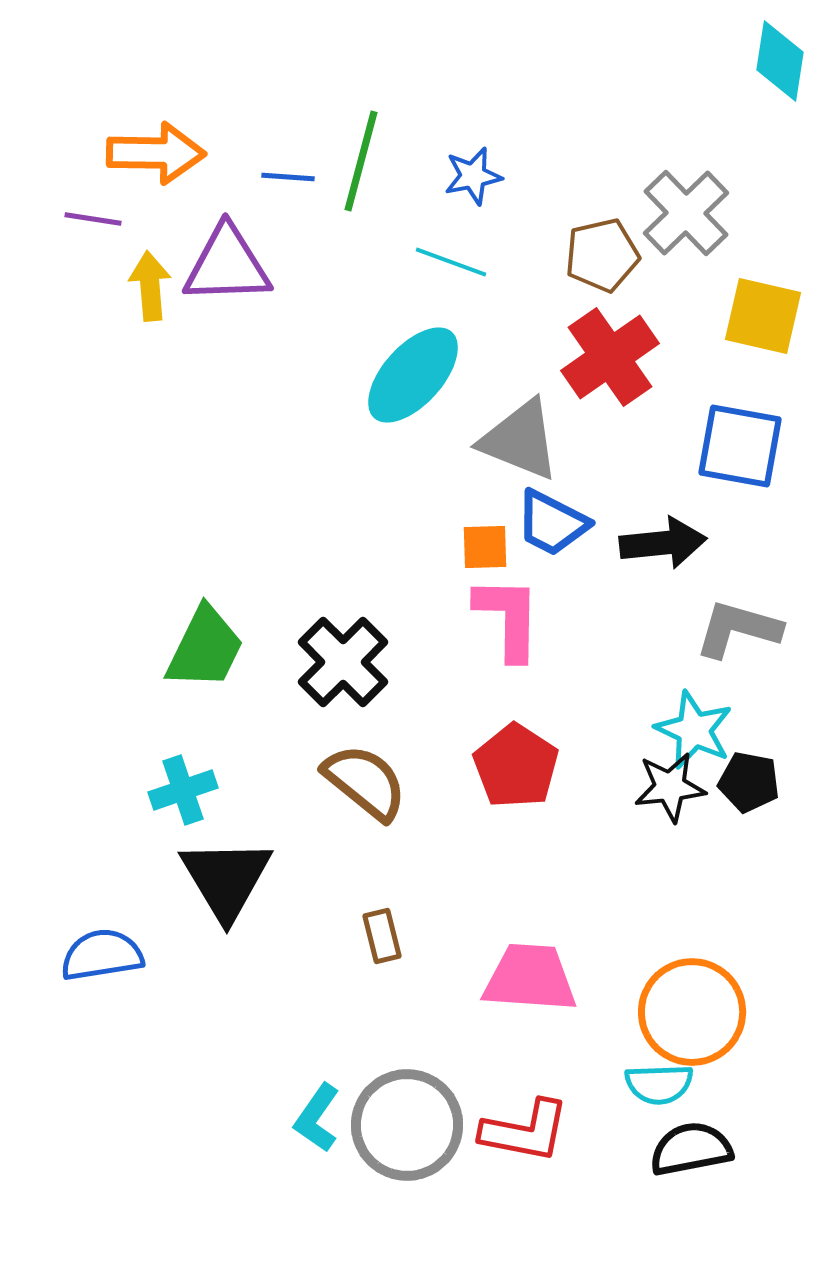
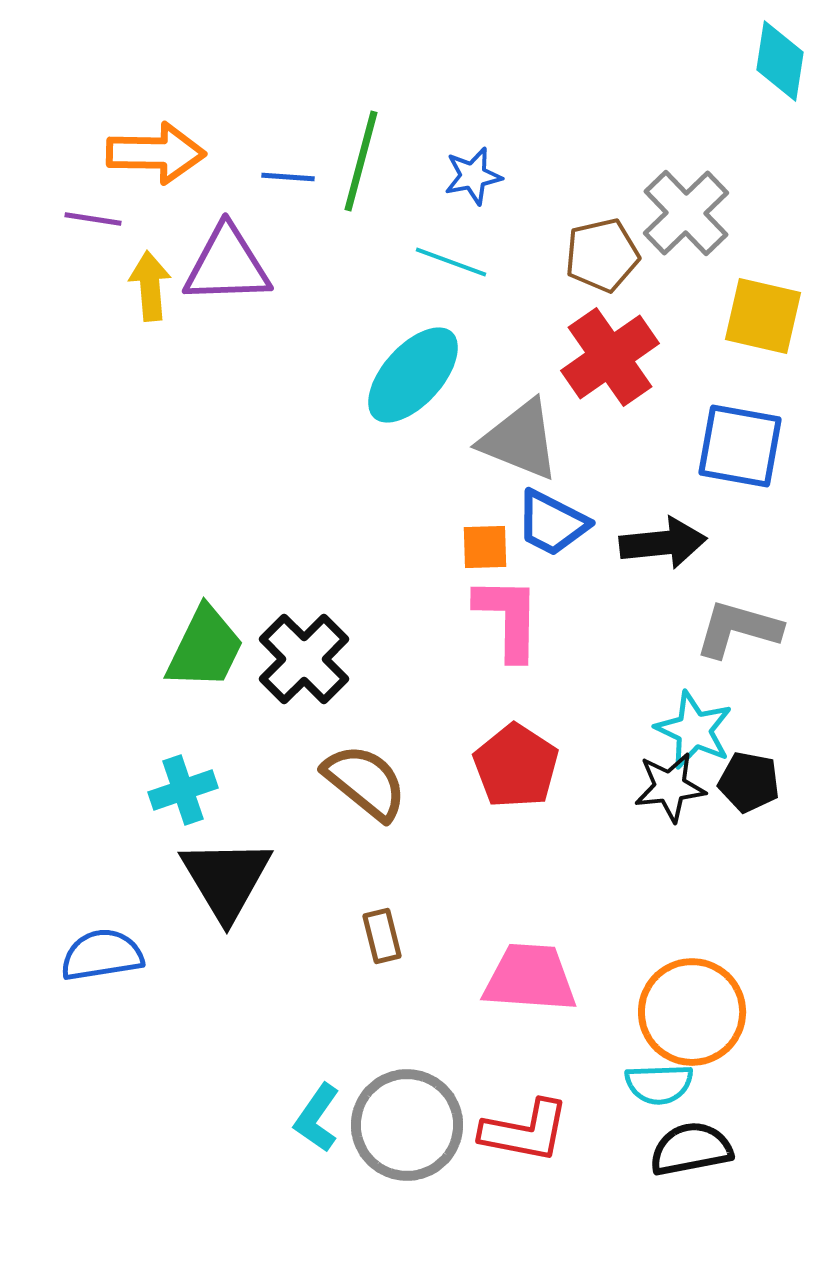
black cross: moved 39 px left, 3 px up
